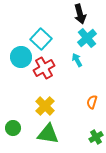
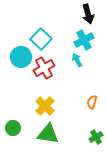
black arrow: moved 8 px right
cyan cross: moved 3 px left, 2 px down; rotated 12 degrees clockwise
